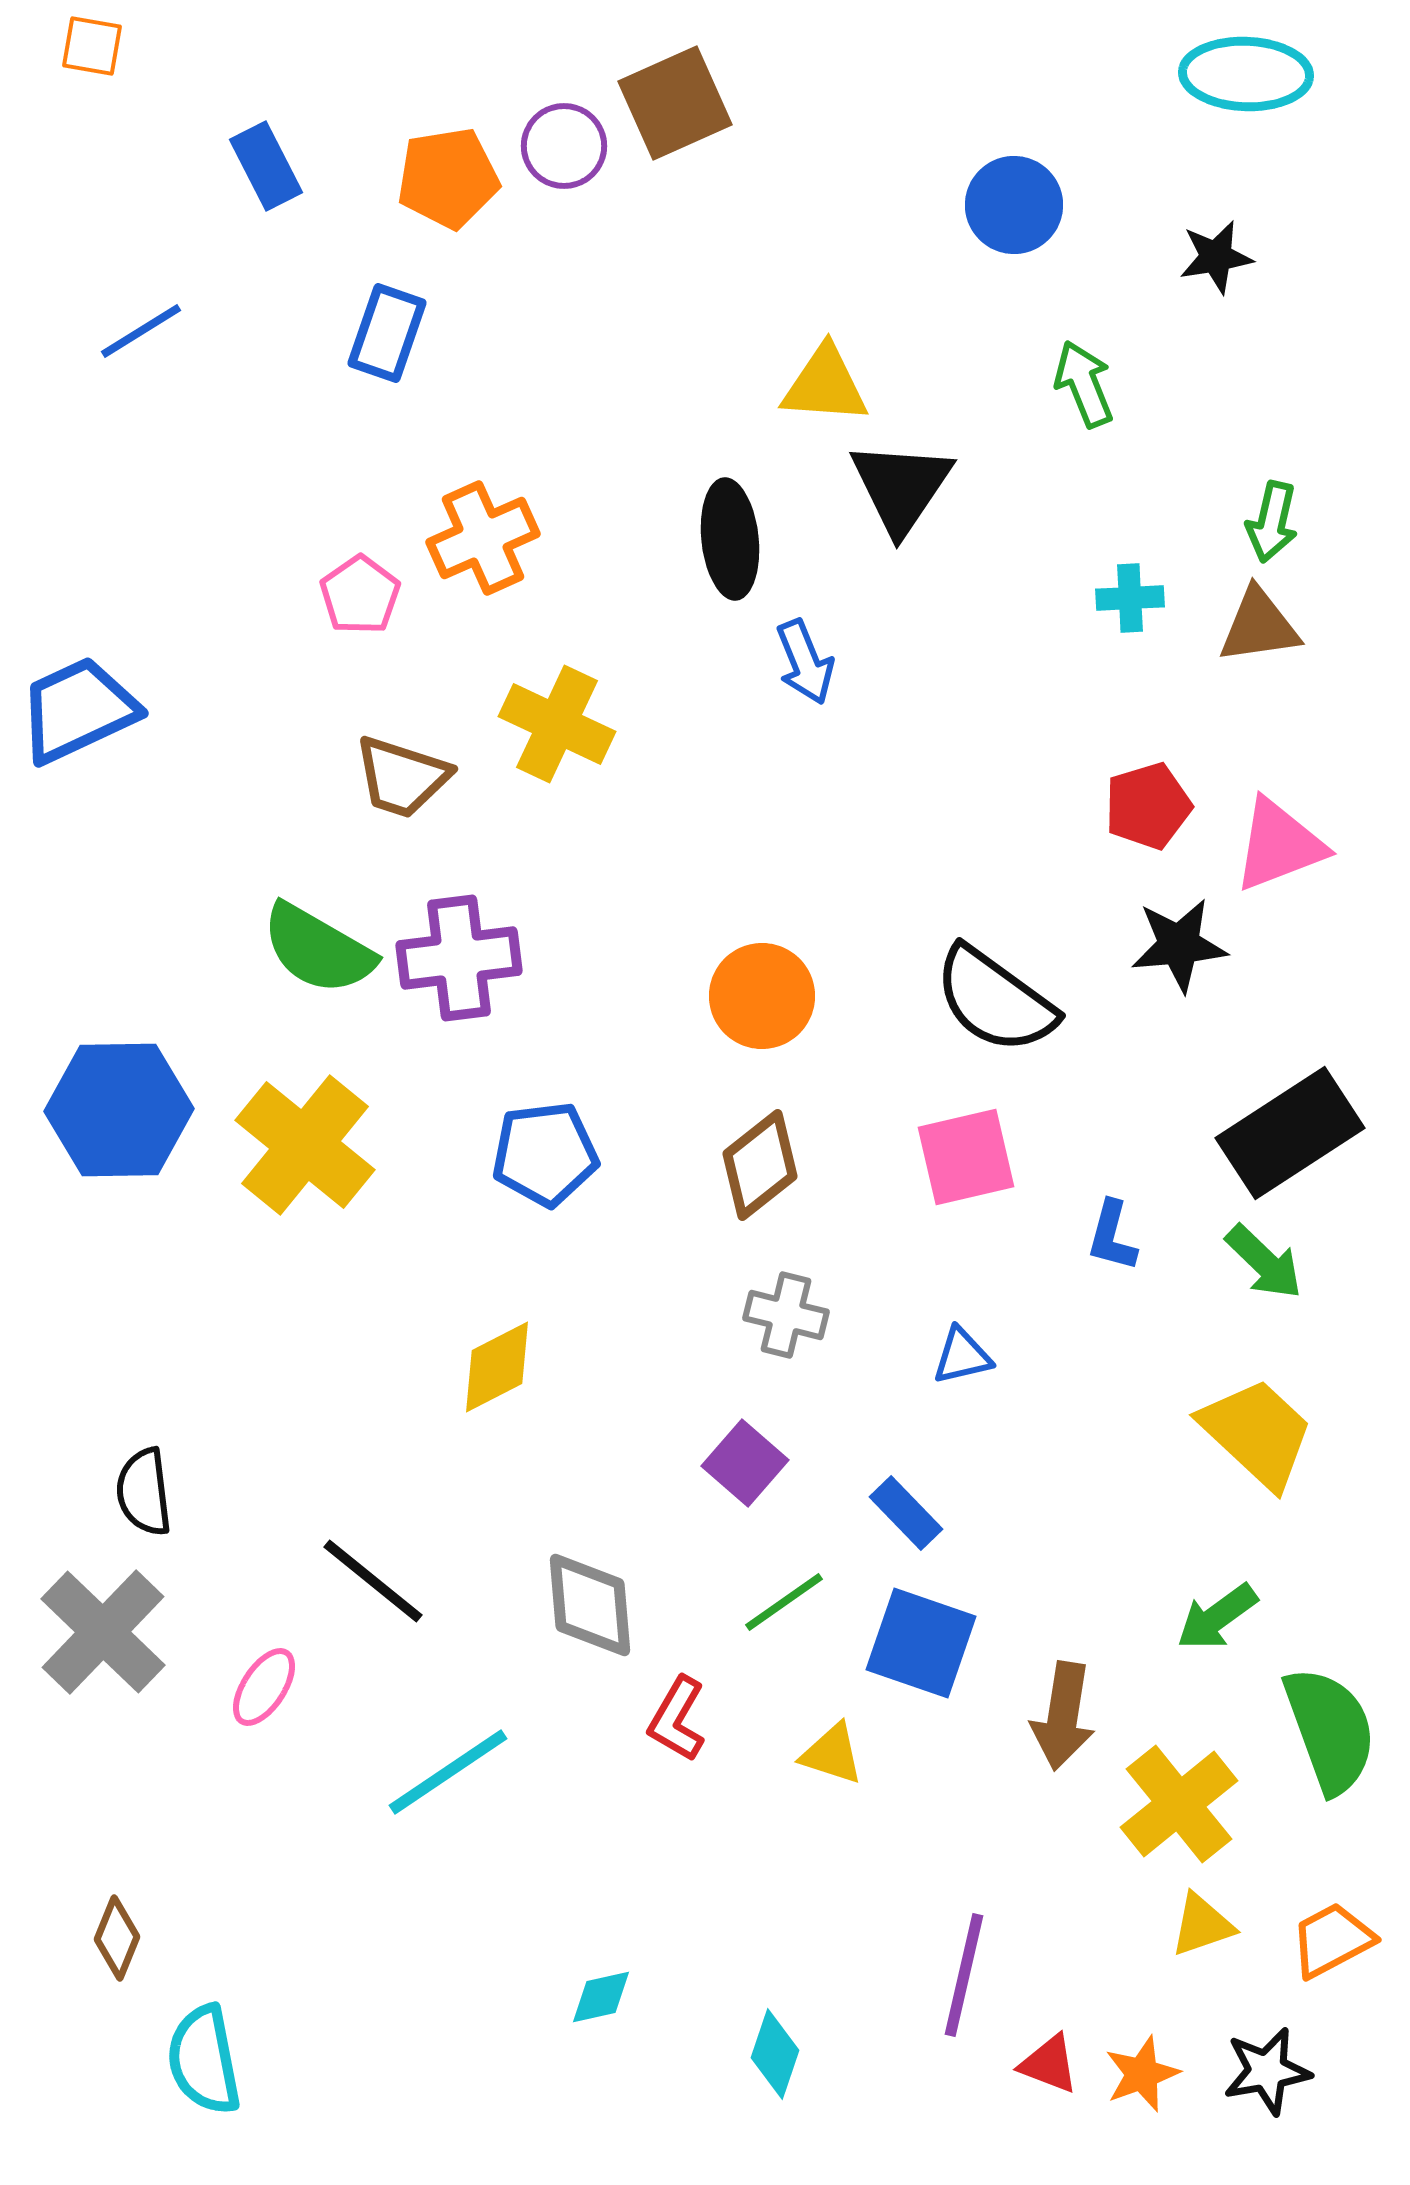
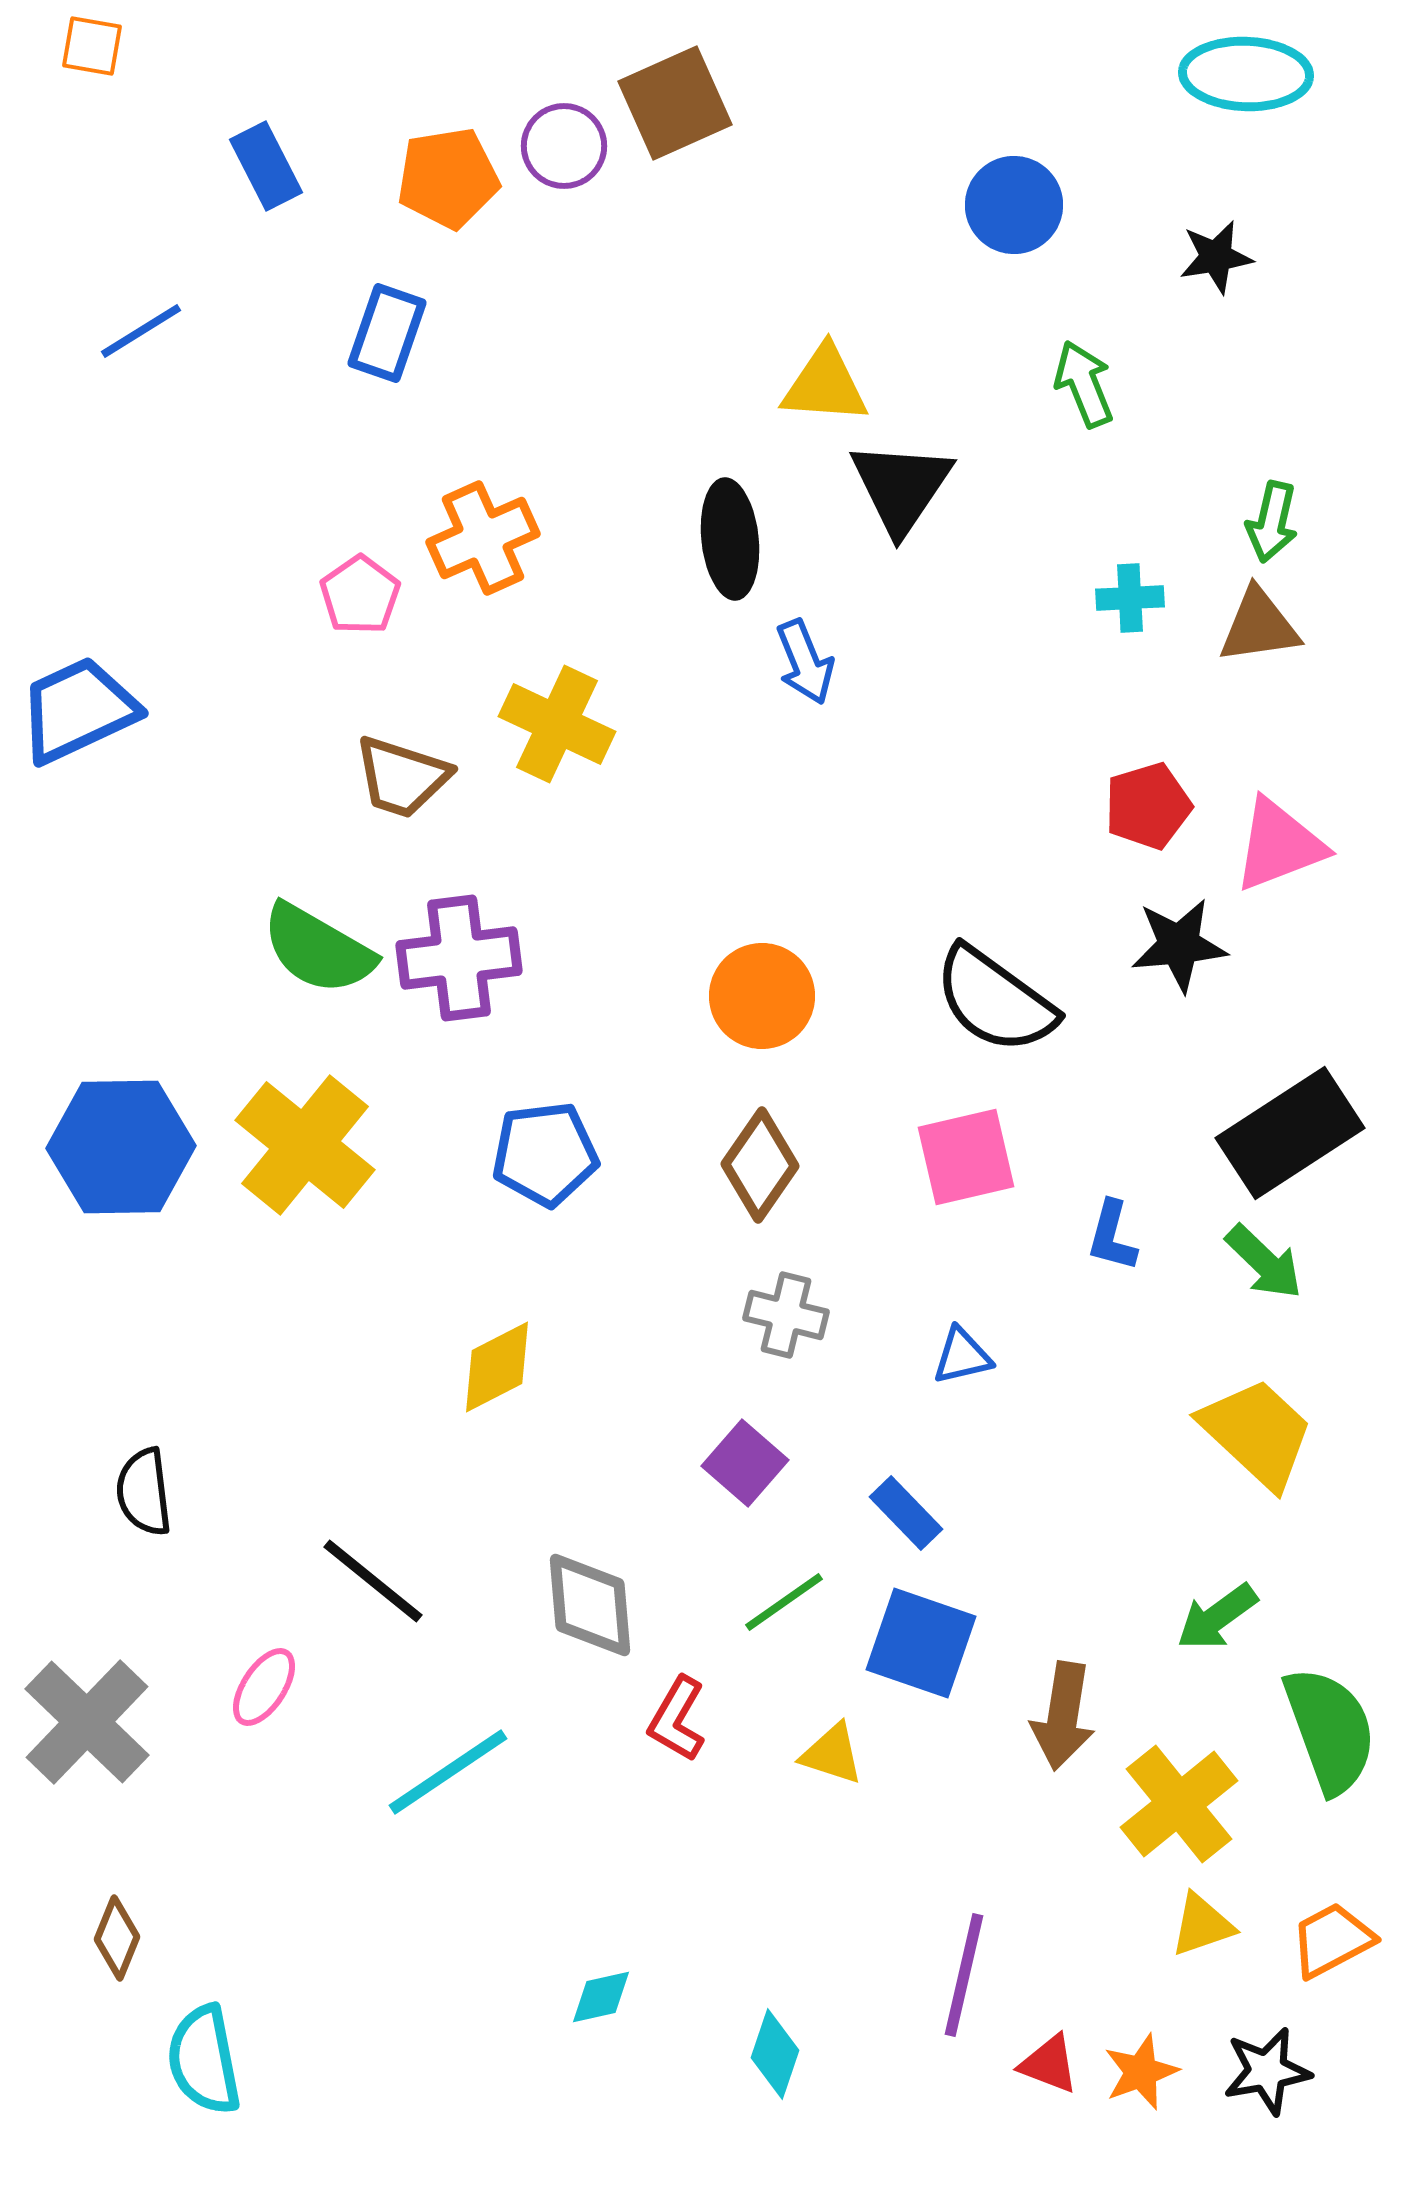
blue hexagon at (119, 1110): moved 2 px right, 37 px down
brown diamond at (760, 1165): rotated 17 degrees counterclockwise
gray cross at (103, 1632): moved 16 px left, 90 px down
orange star at (1142, 2074): moved 1 px left, 2 px up
